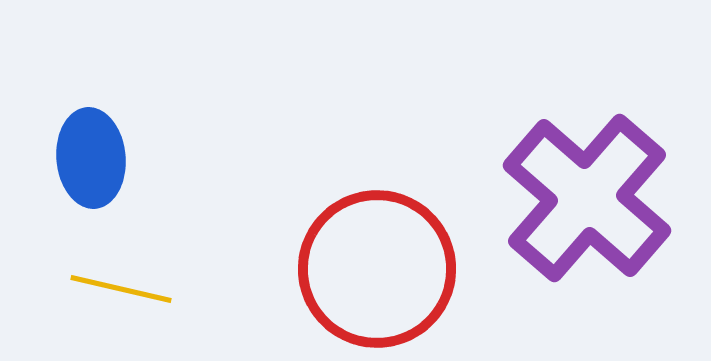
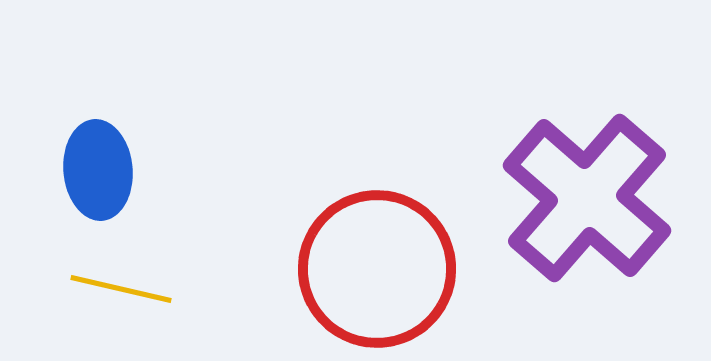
blue ellipse: moved 7 px right, 12 px down
